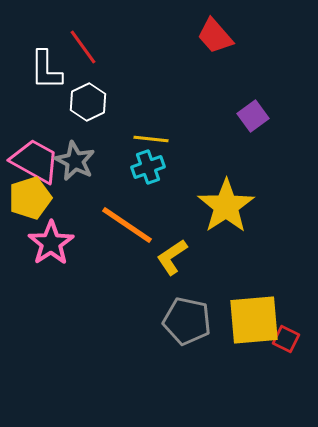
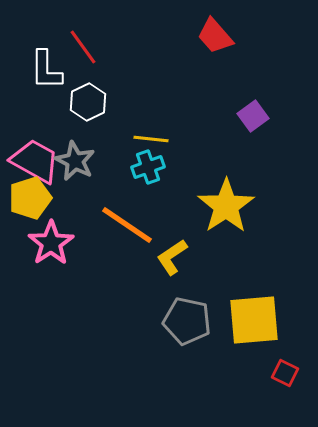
red square: moved 1 px left, 34 px down
